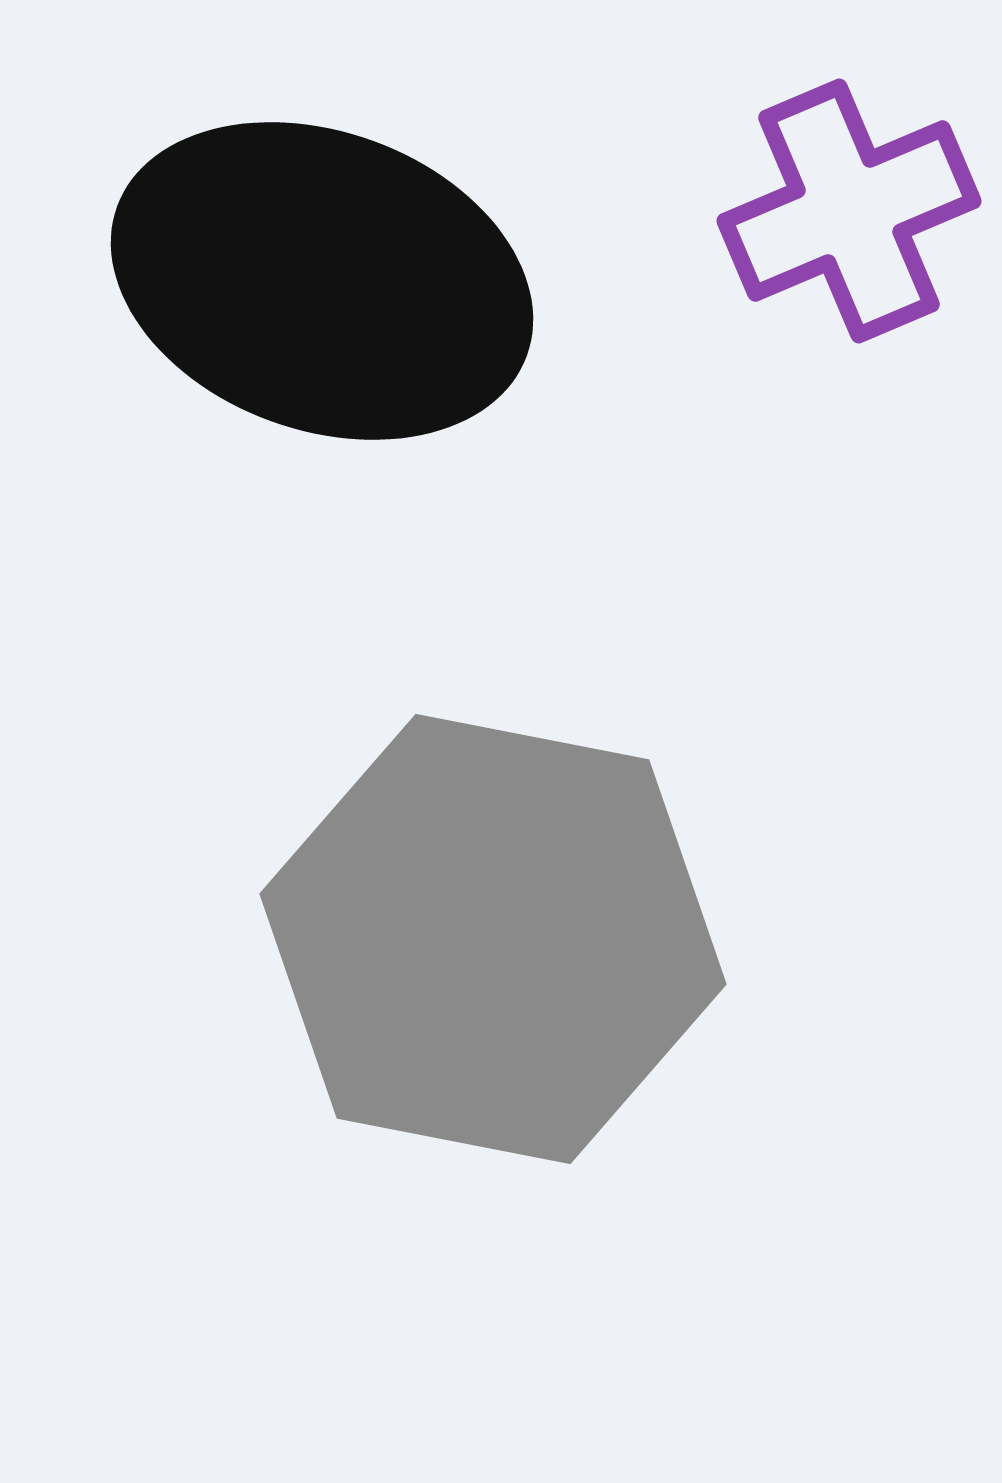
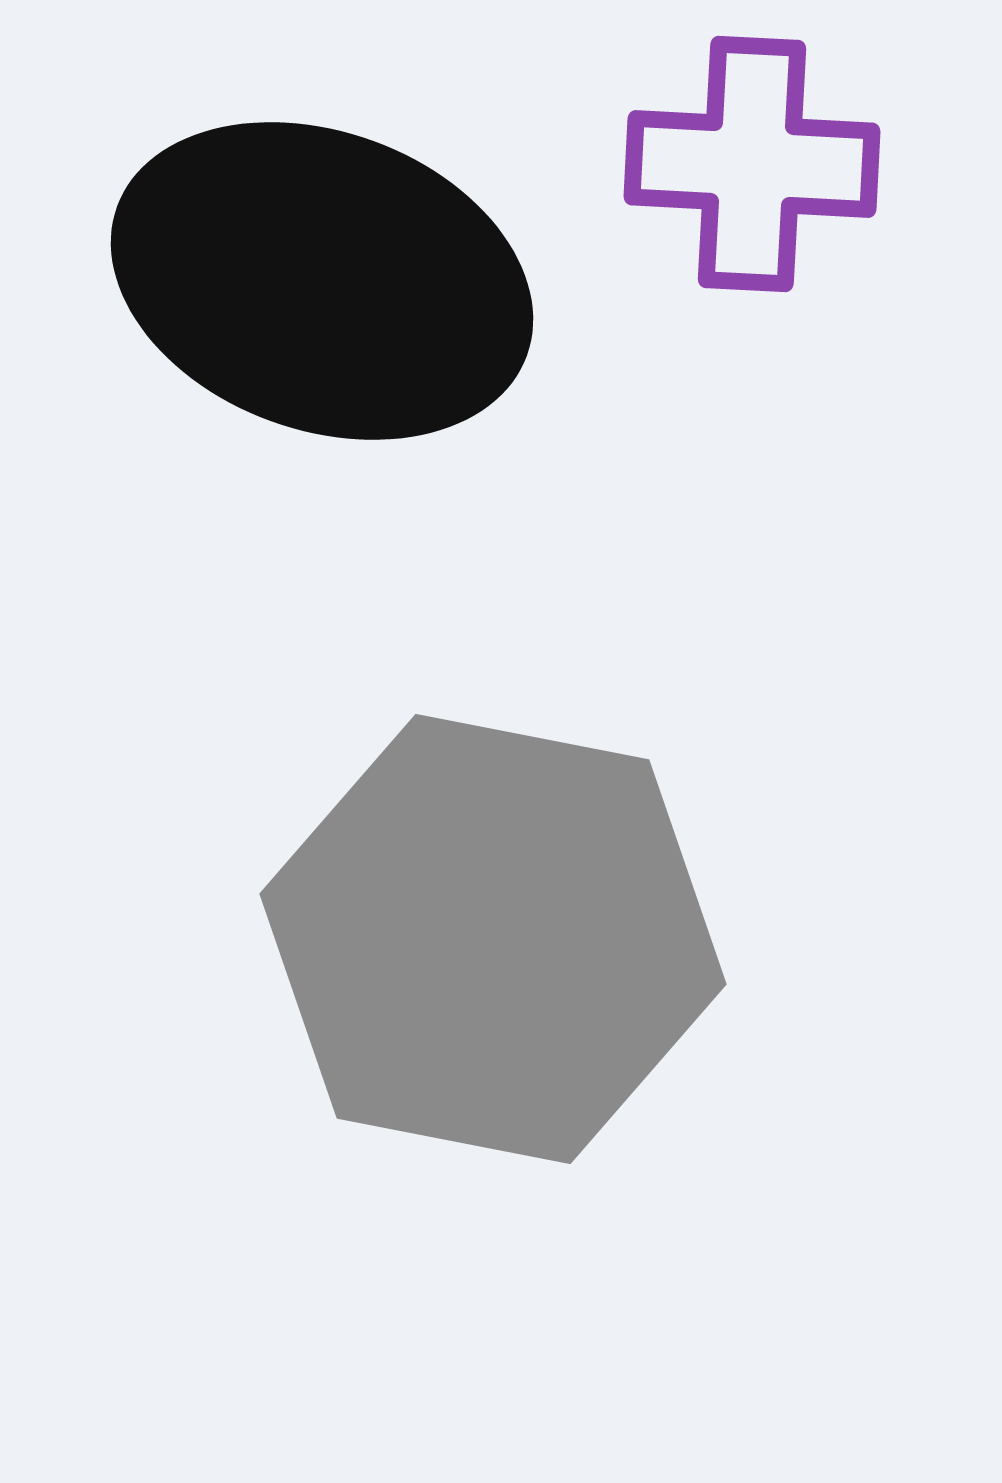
purple cross: moved 97 px left, 47 px up; rotated 26 degrees clockwise
